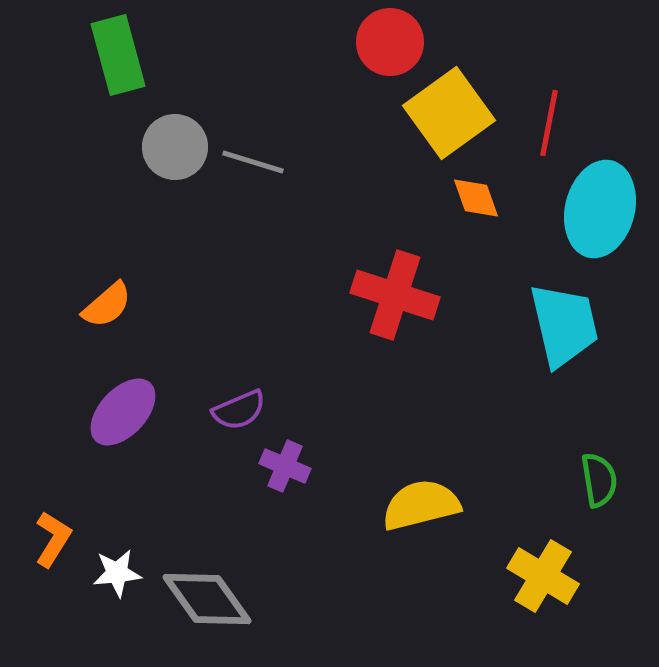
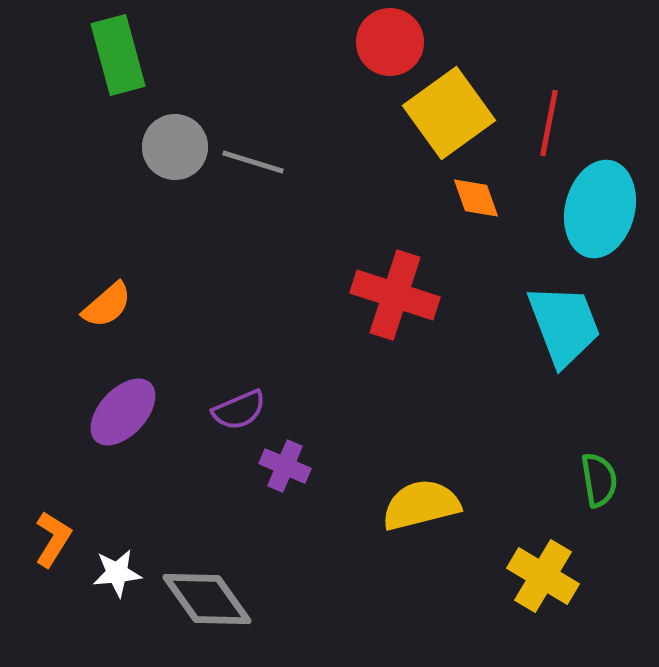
cyan trapezoid: rotated 8 degrees counterclockwise
